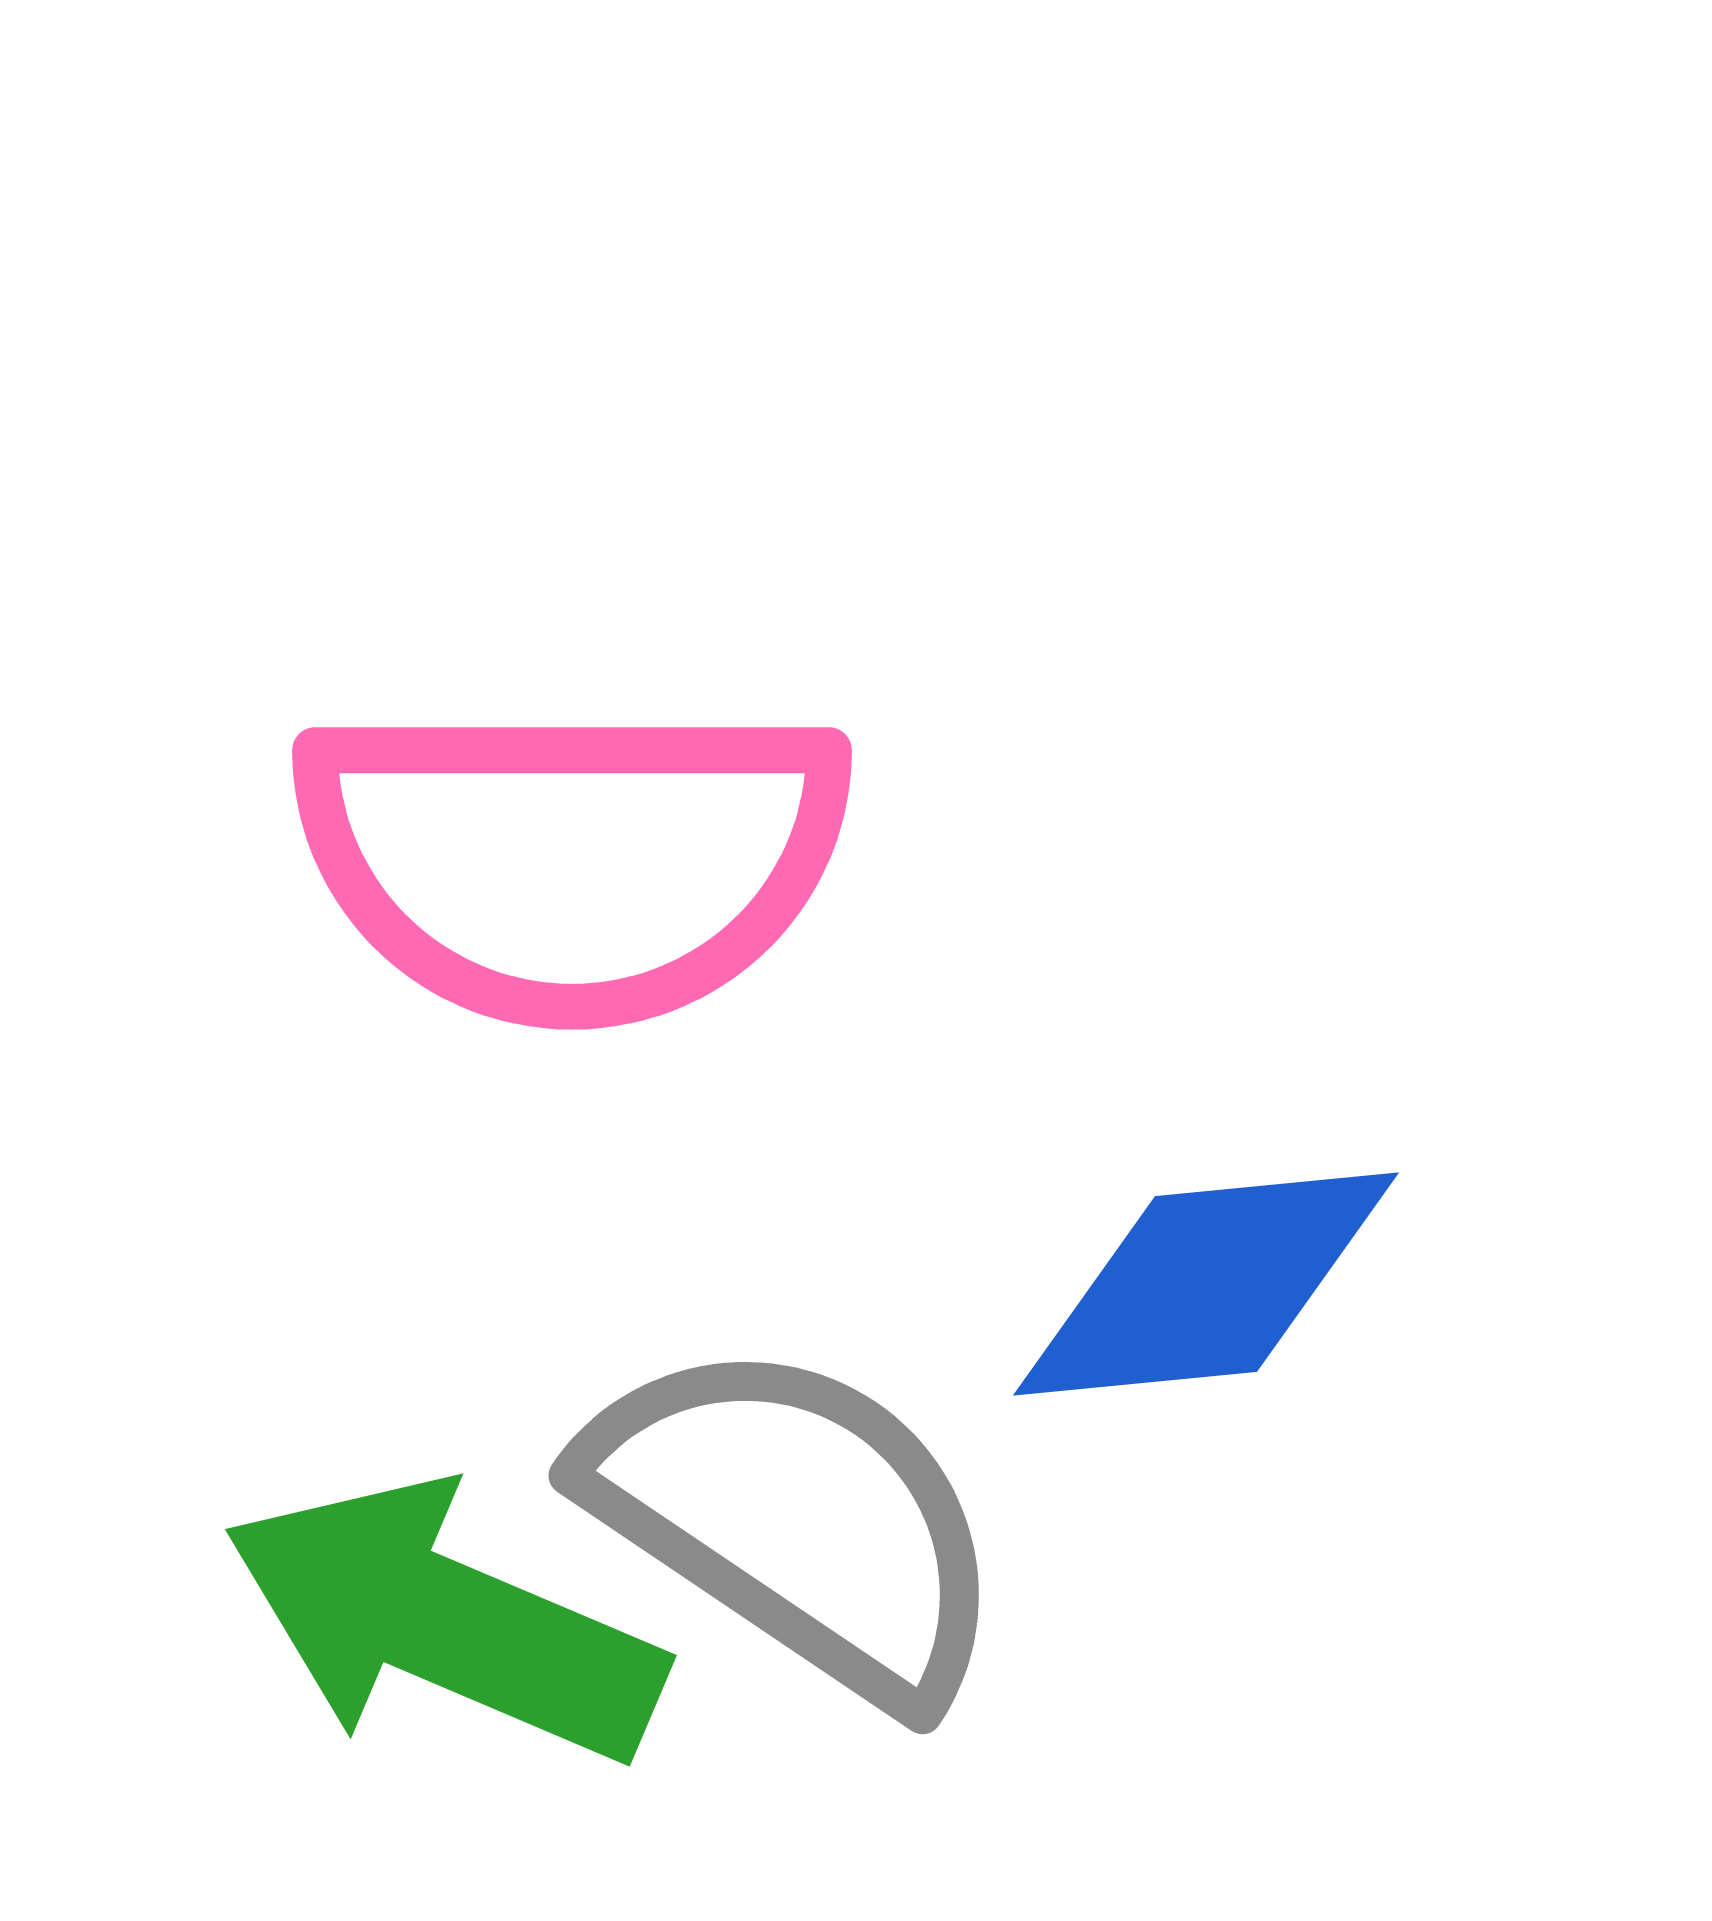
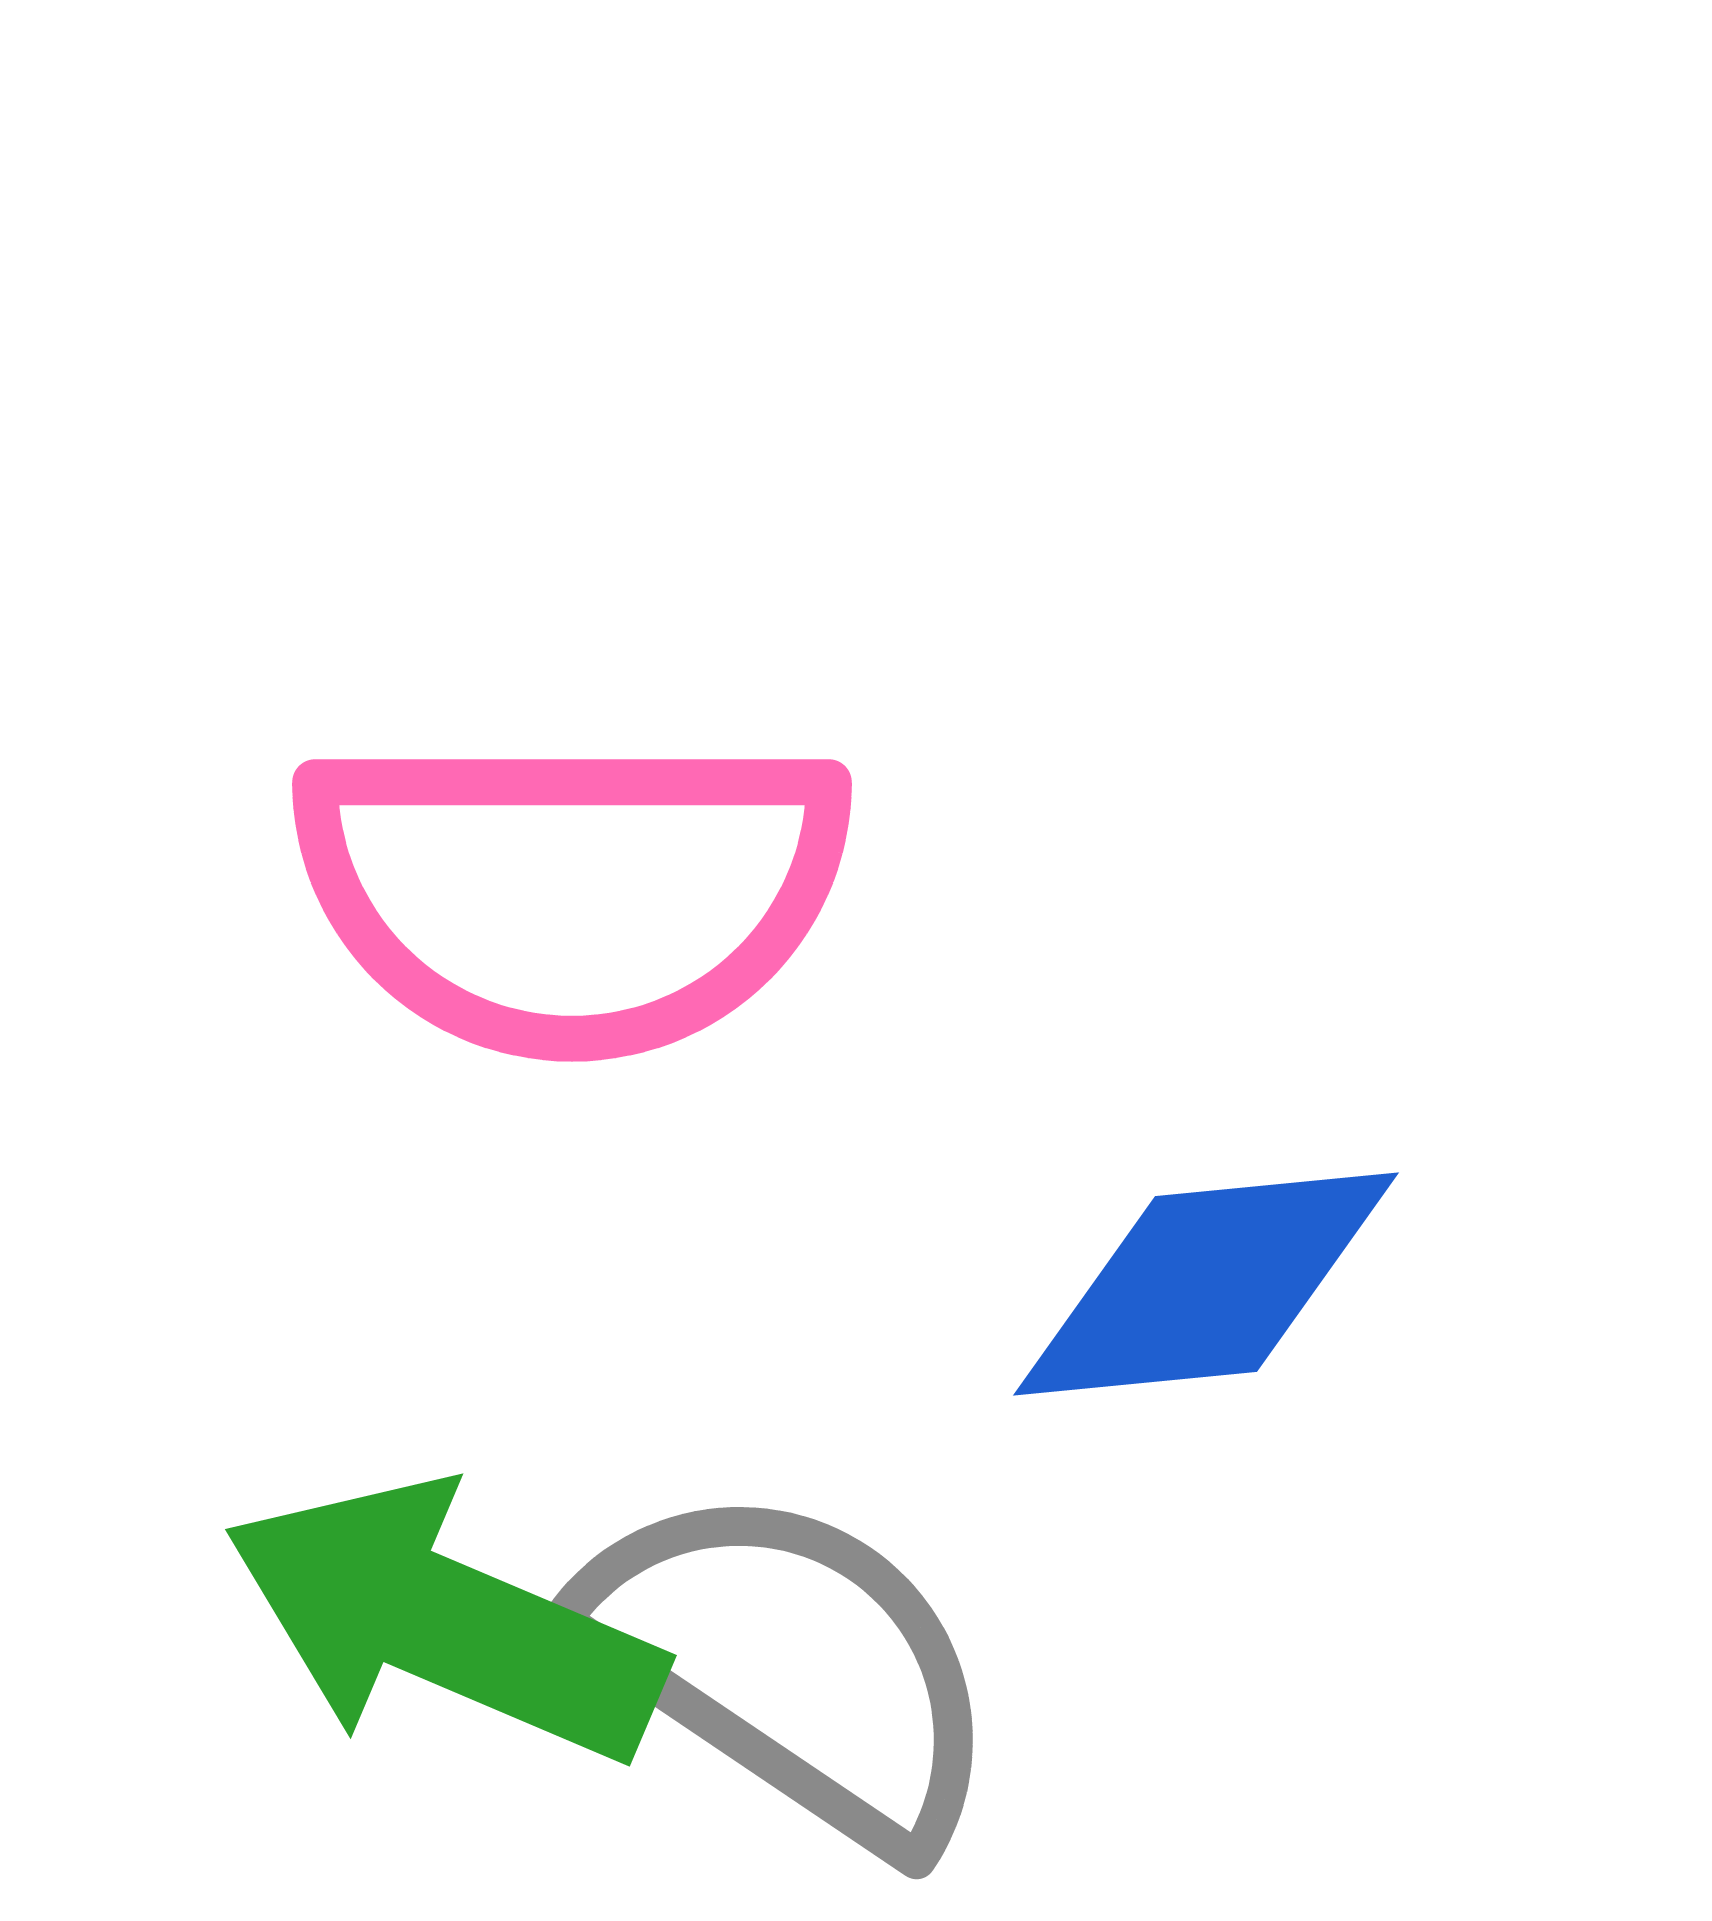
pink semicircle: moved 32 px down
gray semicircle: moved 6 px left, 145 px down
